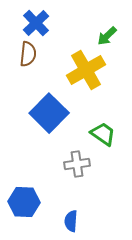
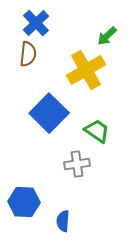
green trapezoid: moved 6 px left, 3 px up
blue semicircle: moved 8 px left
